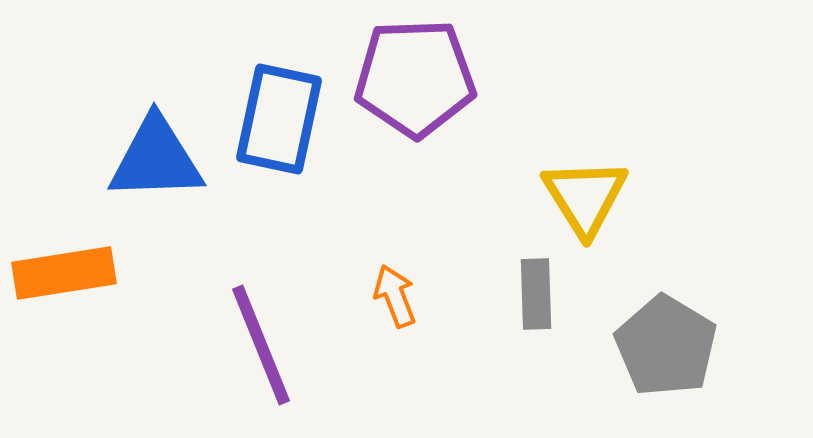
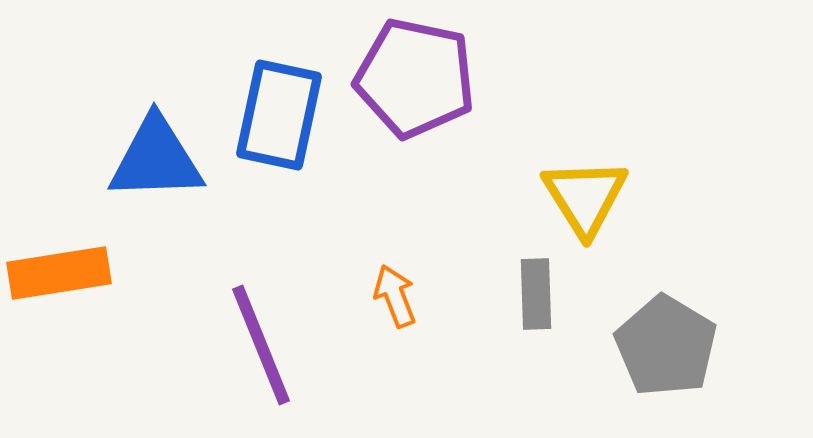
purple pentagon: rotated 14 degrees clockwise
blue rectangle: moved 4 px up
orange rectangle: moved 5 px left
